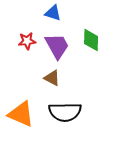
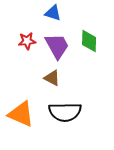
green diamond: moved 2 px left, 1 px down
